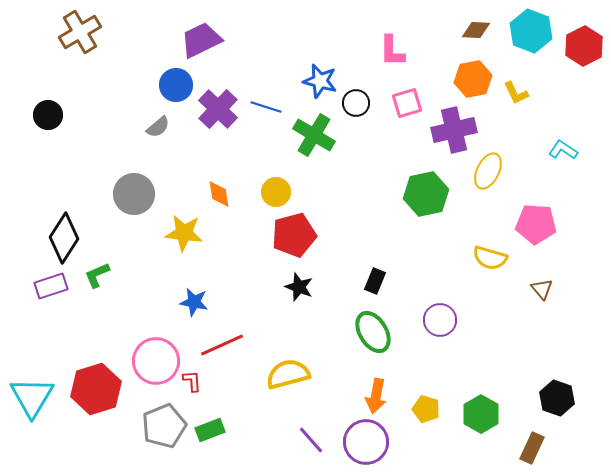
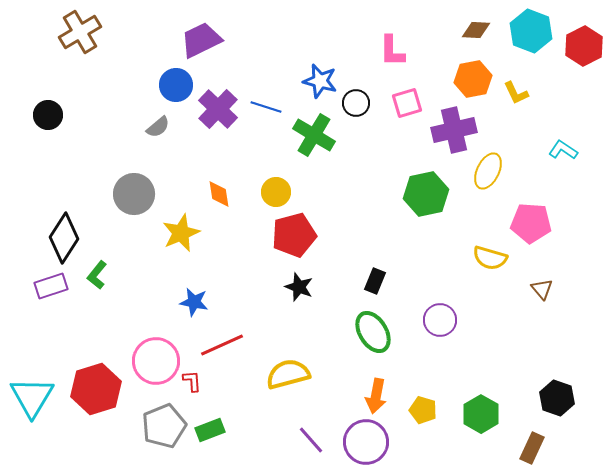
pink pentagon at (536, 224): moved 5 px left, 1 px up
yellow star at (184, 233): moved 3 px left; rotated 30 degrees counterclockwise
green L-shape at (97, 275): rotated 28 degrees counterclockwise
yellow pentagon at (426, 409): moved 3 px left, 1 px down
